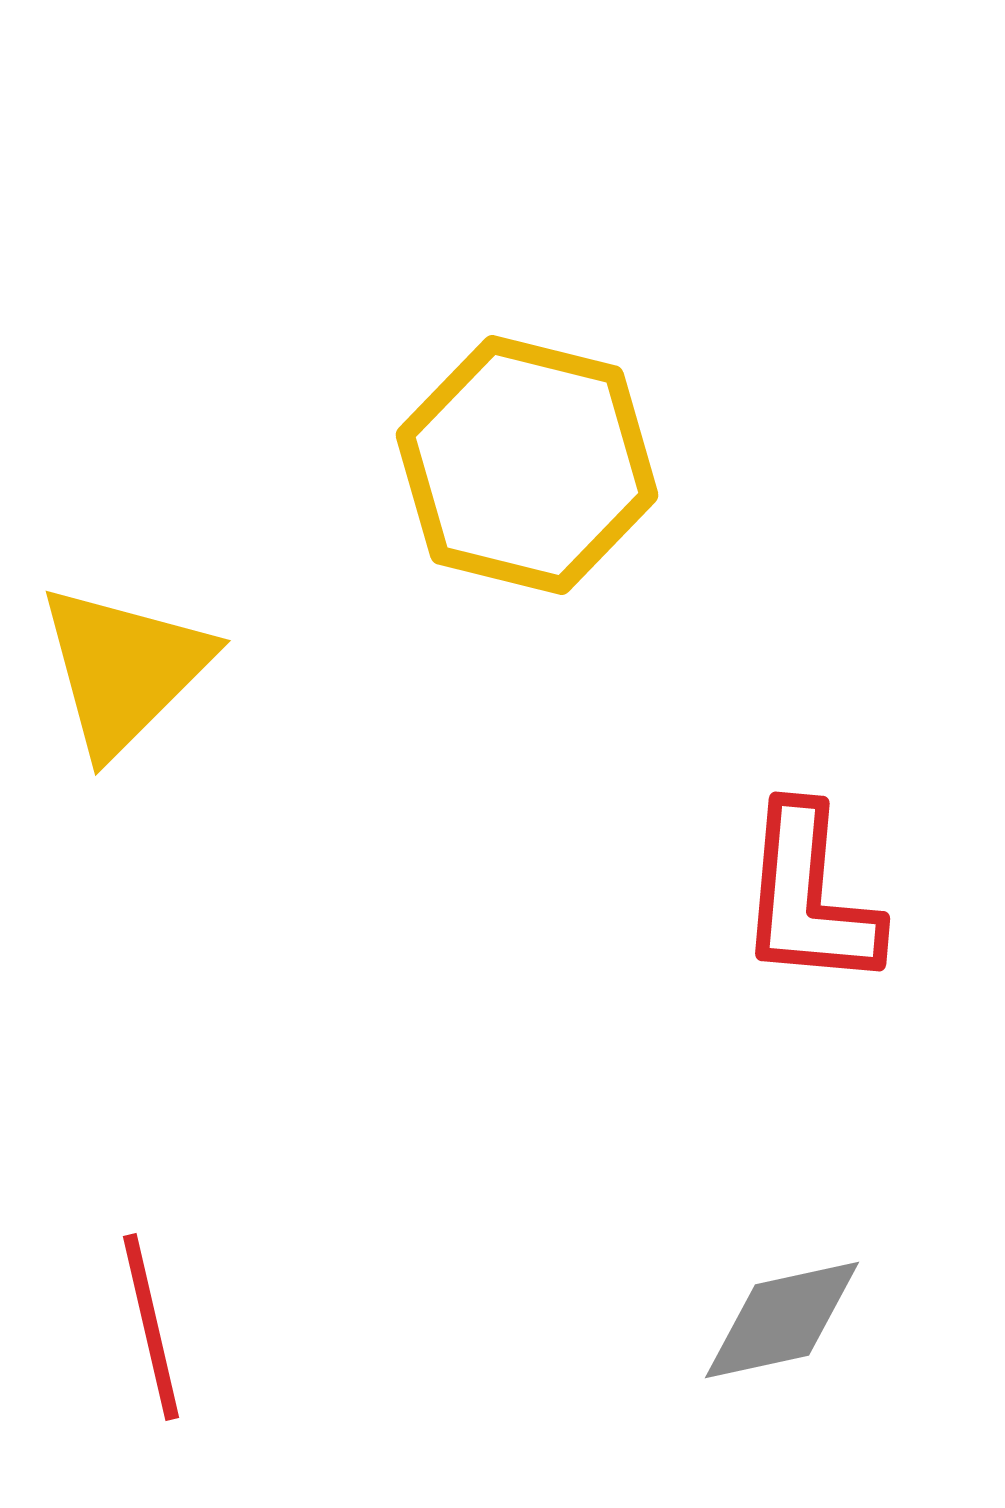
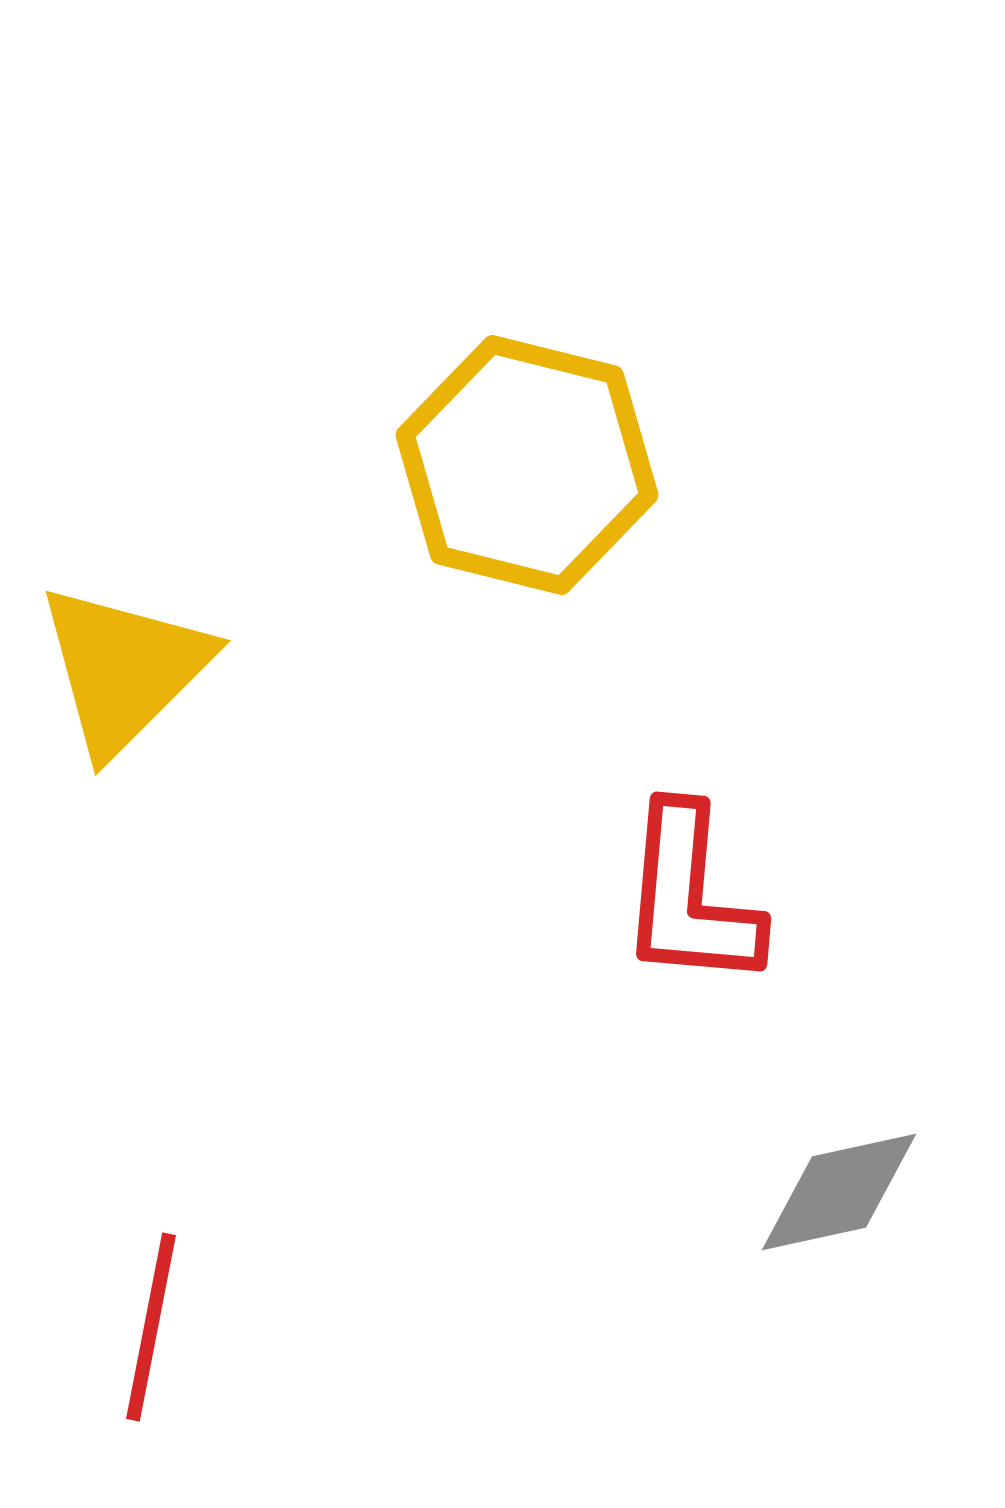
red L-shape: moved 119 px left
gray diamond: moved 57 px right, 128 px up
red line: rotated 24 degrees clockwise
